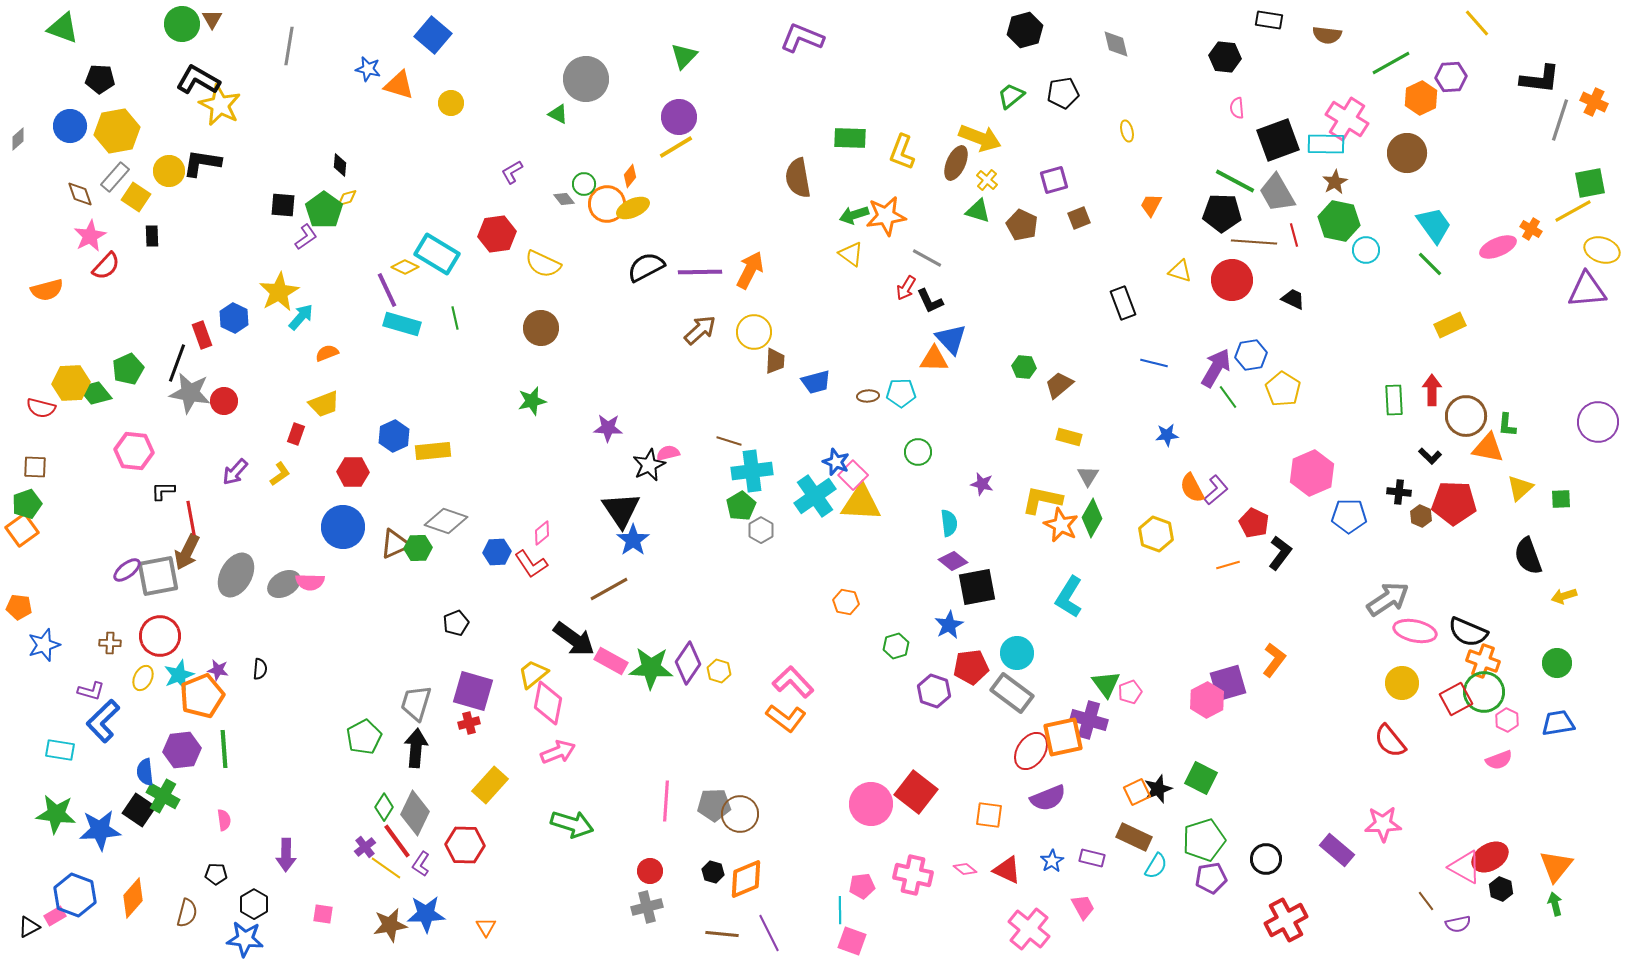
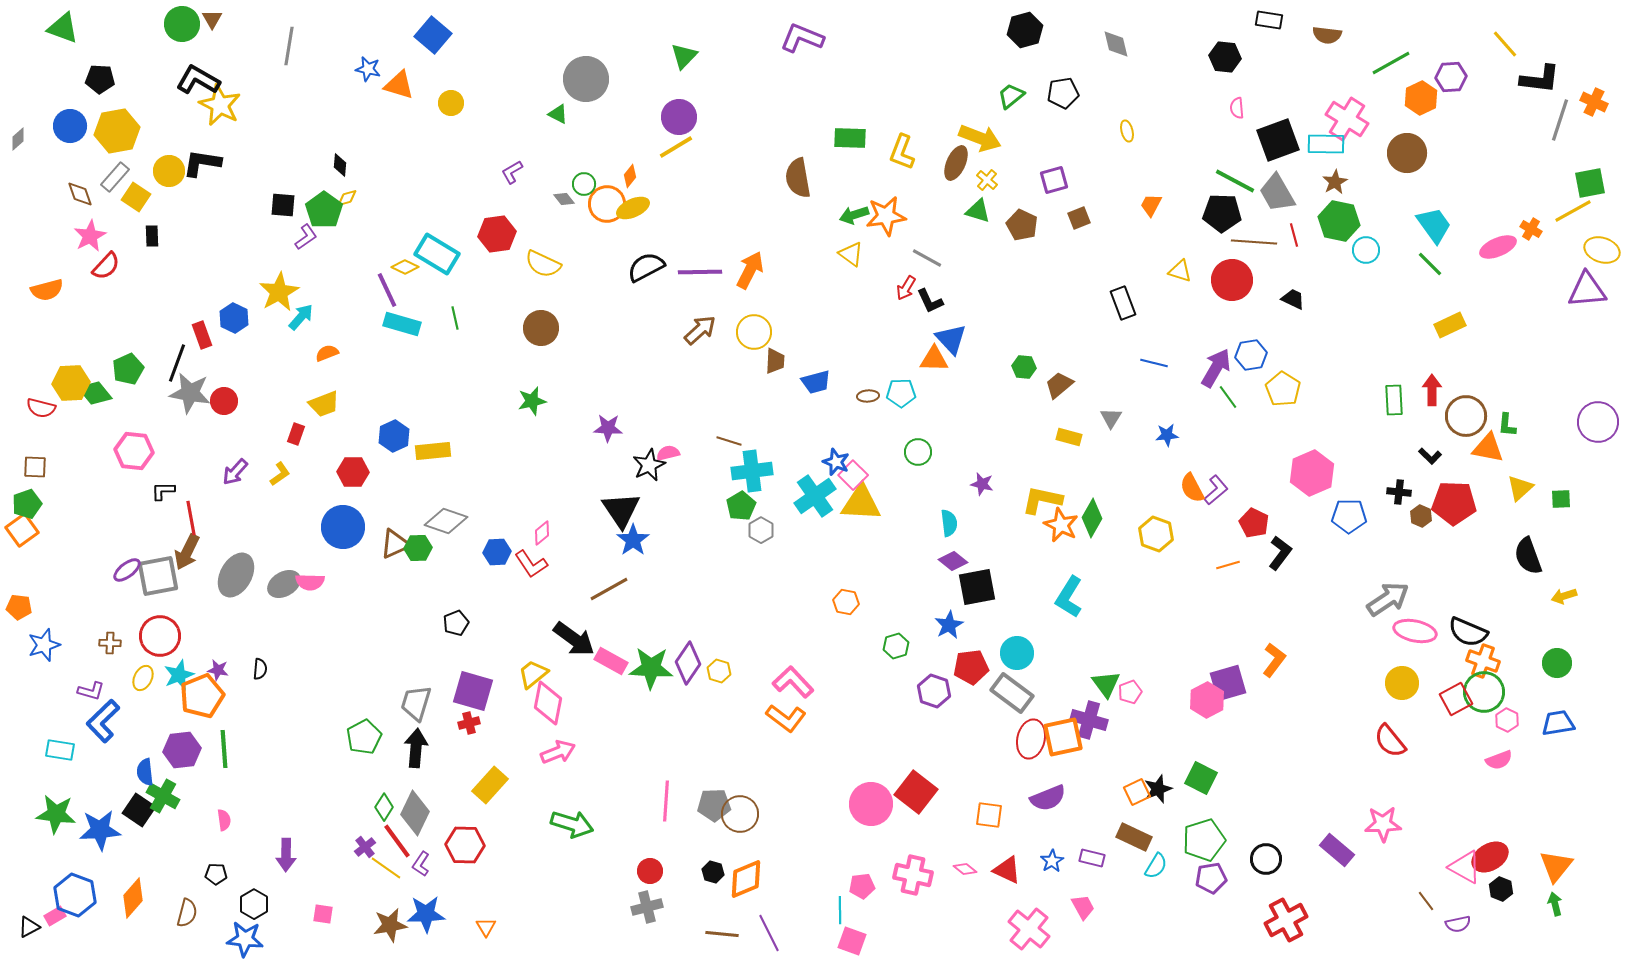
yellow line at (1477, 23): moved 28 px right, 21 px down
gray triangle at (1088, 476): moved 23 px right, 58 px up
red ellipse at (1031, 751): moved 12 px up; rotated 21 degrees counterclockwise
